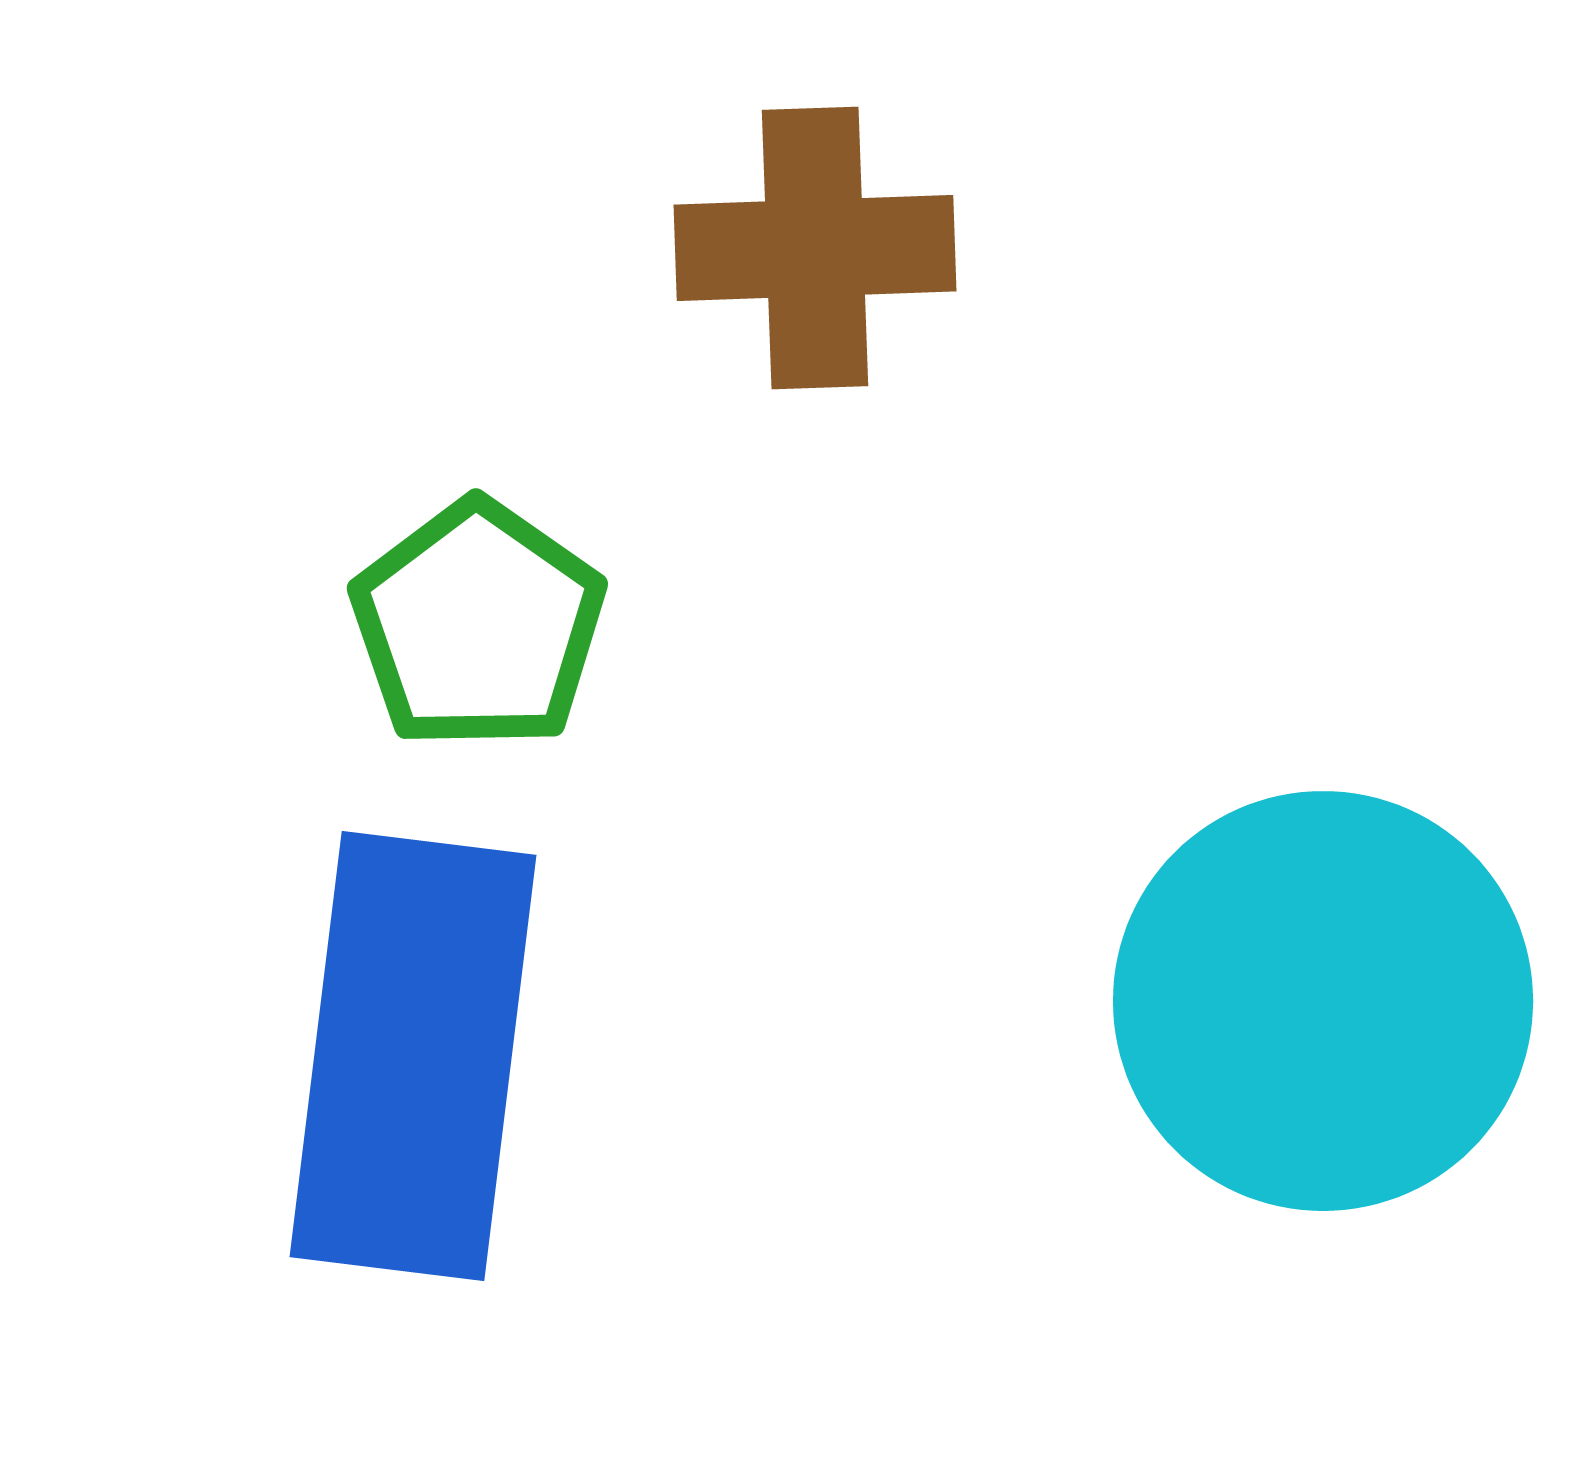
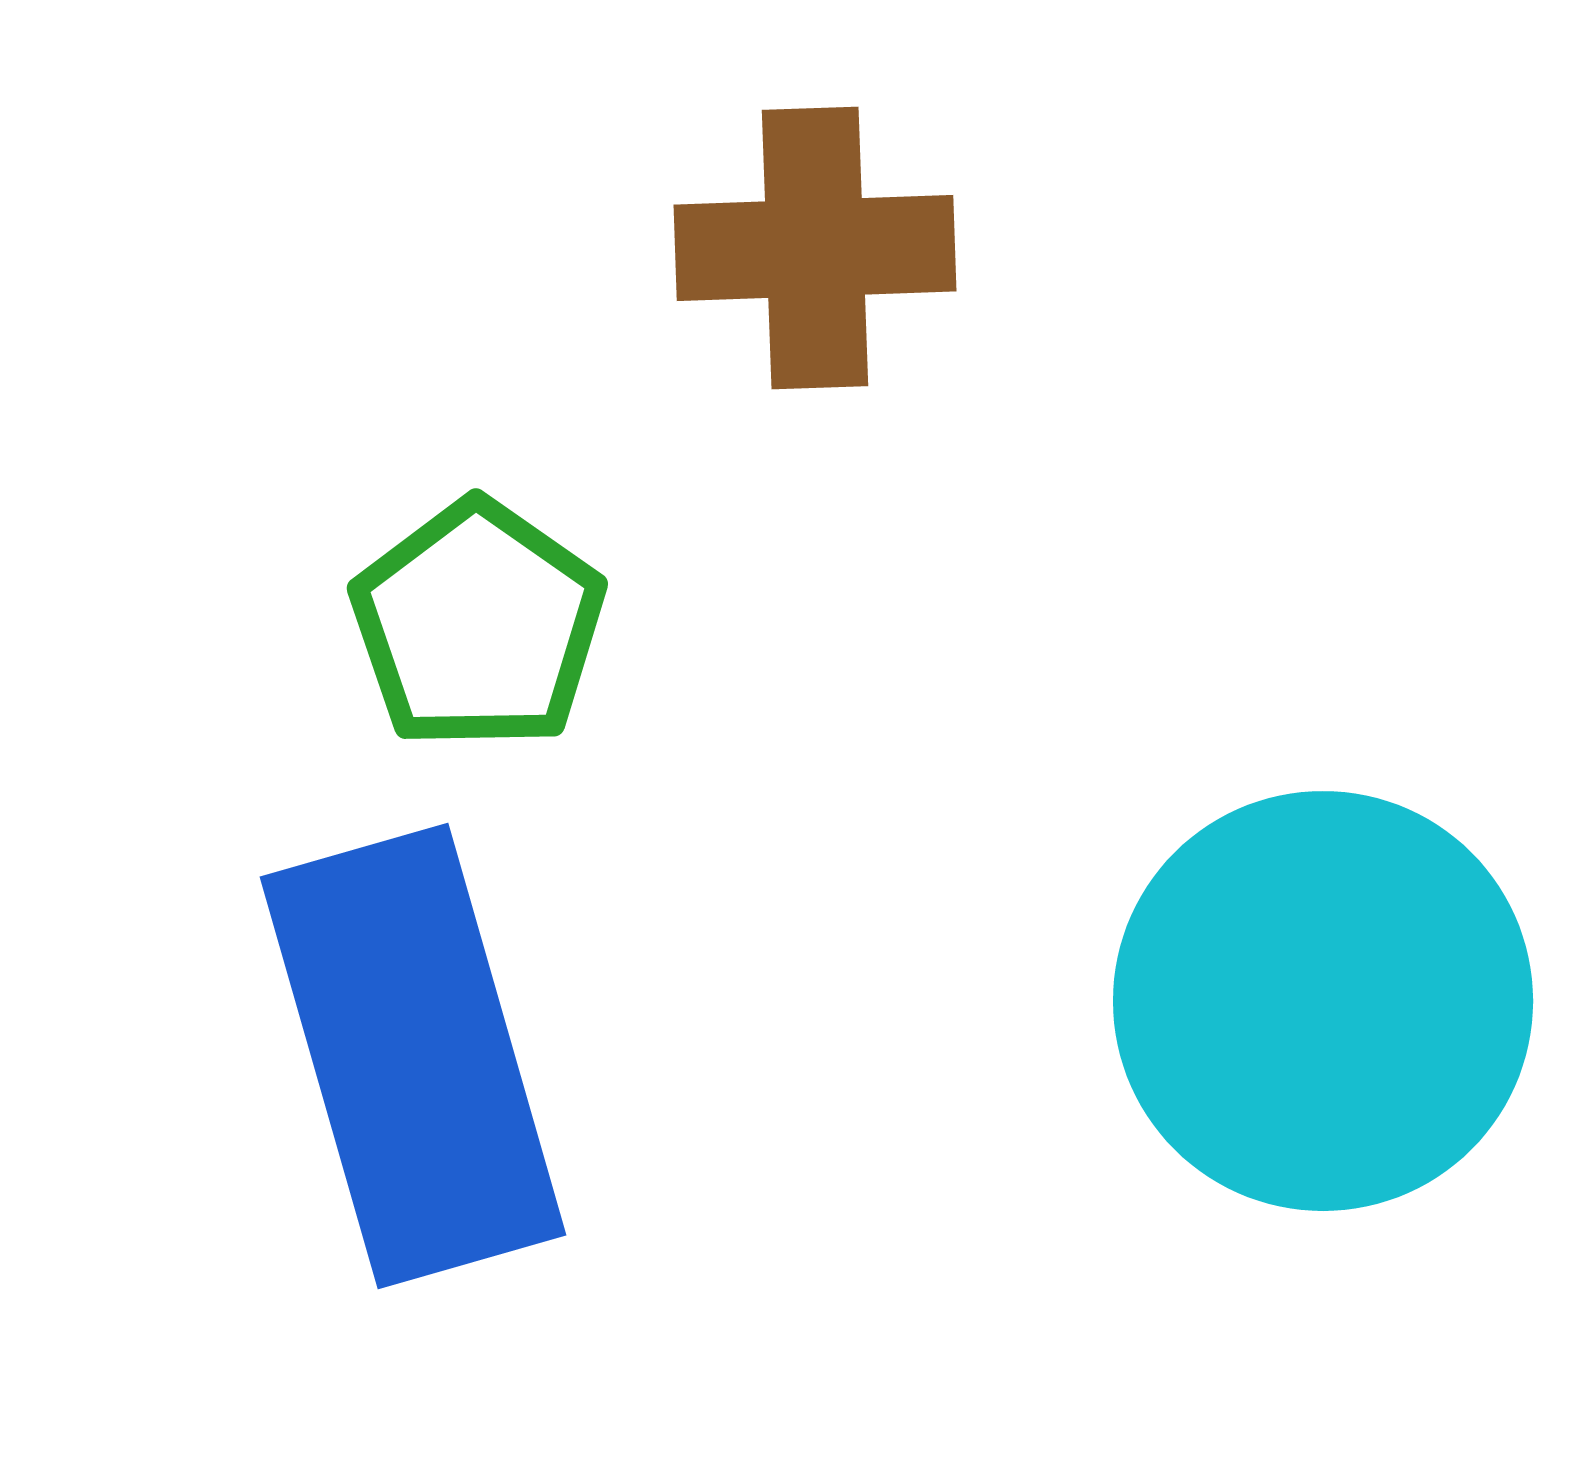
blue rectangle: rotated 23 degrees counterclockwise
